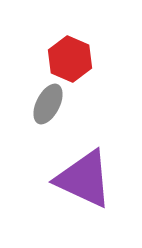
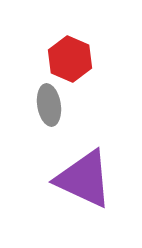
gray ellipse: moved 1 px right, 1 px down; rotated 36 degrees counterclockwise
